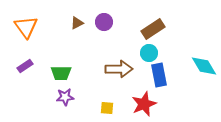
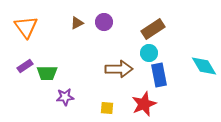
green trapezoid: moved 14 px left
